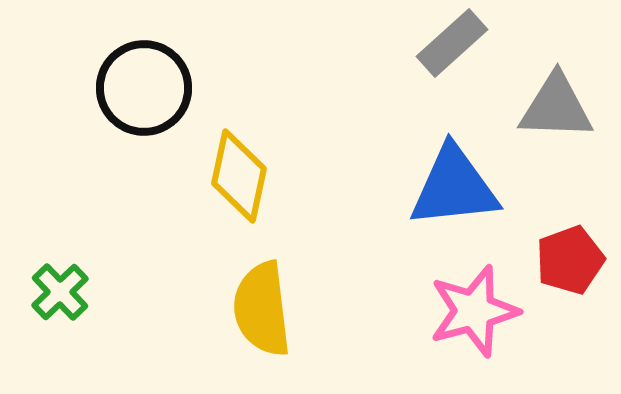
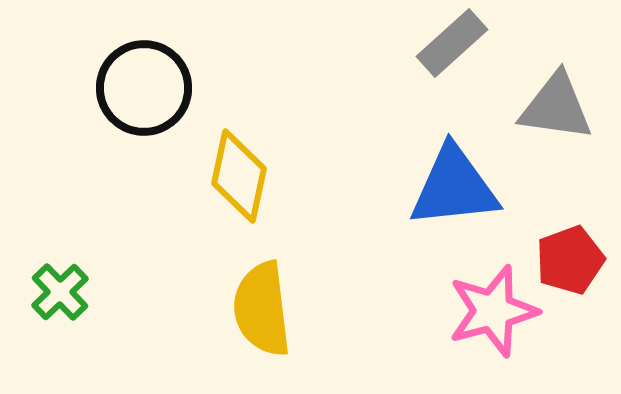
gray triangle: rotated 6 degrees clockwise
pink star: moved 19 px right
